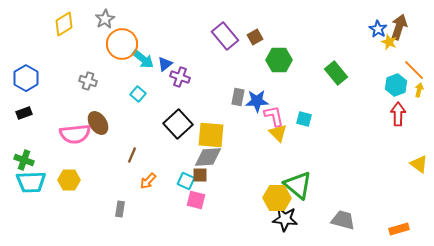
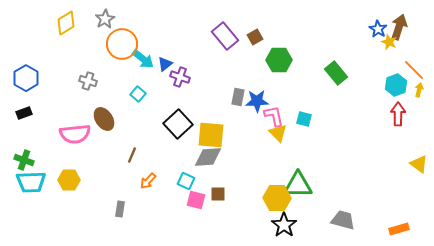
yellow diamond at (64, 24): moved 2 px right, 1 px up
brown ellipse at (98, 123): moved 6 px right, 4 px up
brown square at (200, 175): moved 18 px right, 19 px down
green triangle at (298, 185): rotated 40 degrees counterclockwise
black star at (285, 219): moved 1 px left, 6 px down; rotated 30 degrees clockwise
